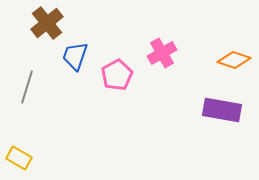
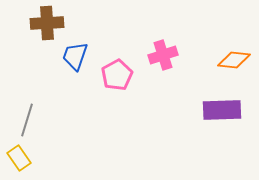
brown cross: rotated 36 degrees clockwise
pink cross: moved 1 px right, 2 px down; rotated 12 degrees clockwise
orange diamond: rotated 12 degrees counterclockwise
gray line: moved 33 px down
purple rectangle: rotated 12 degrees counterclockwise
yellow rectangle: rotated 25 degrees clockwise
